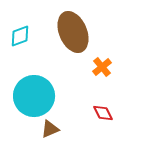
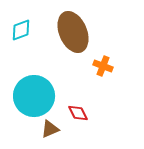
cyan diamond: moved 1 px right, 6 px up
orange cross: moved 1 px right, 1 px up; rotated 30 degrees counterclockwise
red diamond: moved 25 px left
